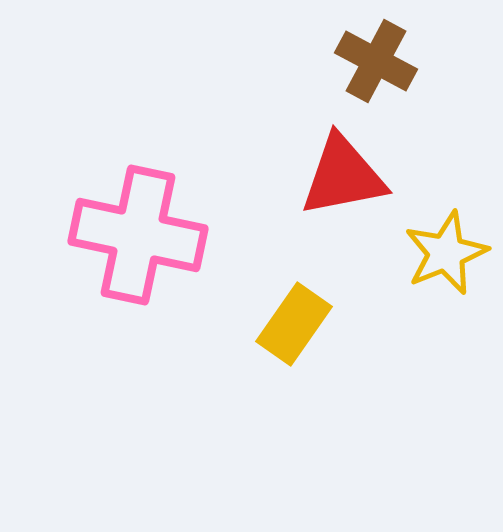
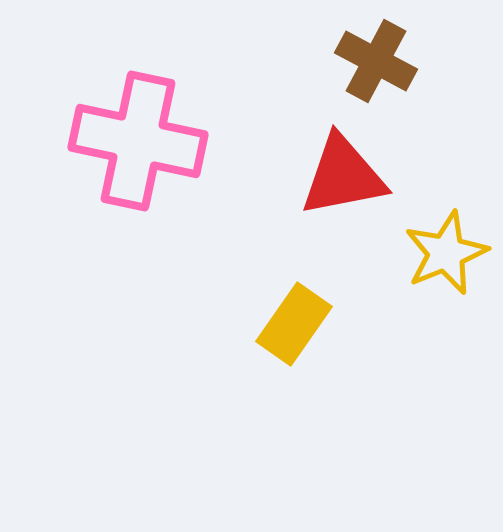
pink cross: moved 94 px up
